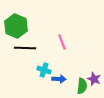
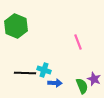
pink line: moved 16 px right
black line: moved 25 px down
blue arrow: moved 4 px left, 4 px down
green semicircle: rotated 28 degrees counterclockwise
